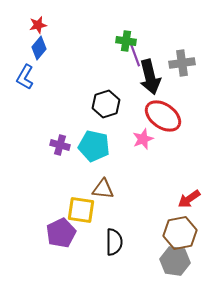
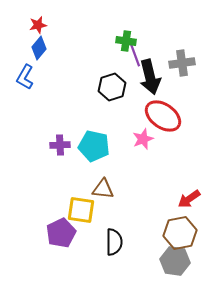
black hexagon: moved 6 px right, 17 px up
purple cross: rotated 18 degrees counterclockwise
